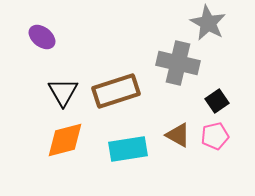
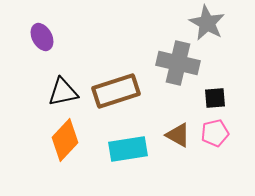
gray star: moved 1 px left
purple ellipse: rotated 24 degrees clockwise
black triangle: rotated 48 degrees clockwise
black square: moved 2 px left, 3 px up; rotated 30 degrees clockwise
pink pentagon: moved 3 px up
orange diamond: rotated 33 degrees counterclockwise
